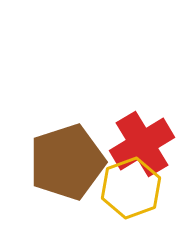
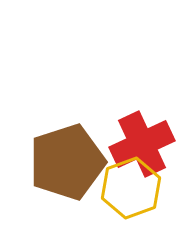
red cross: rotated 6 degrees clockwise
